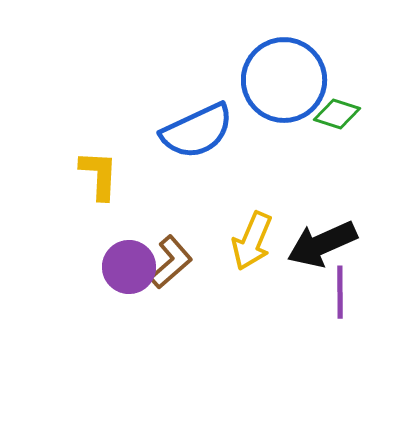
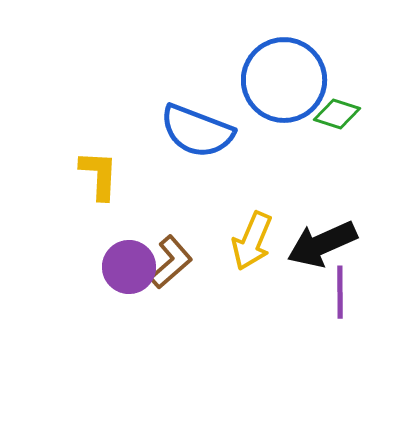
blue semicircle: rotated 46 degrees clockwise
